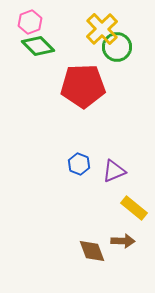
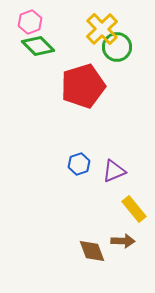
red pentagon: rotated 15 degrees counterclockwise
blue hexagon: rotated 20 degrees clockwise
yellow rectangle: moved 1 px down; rotated 12 degrees clockwise
